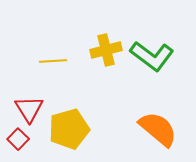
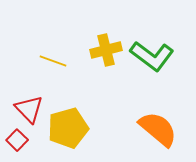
yellow line: rotated 24 degrees clockwise
red triangle: rotated 12 degrees counterclockwise
yellow pentagon: moved 1 px left, 1 px up
red square: moved 1 px left, 1 px down
